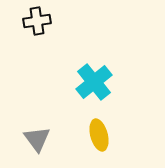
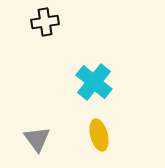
black cross: moved 8 px right, 1 px down
cyan cross: rotated 12 degrees counterclockwise
